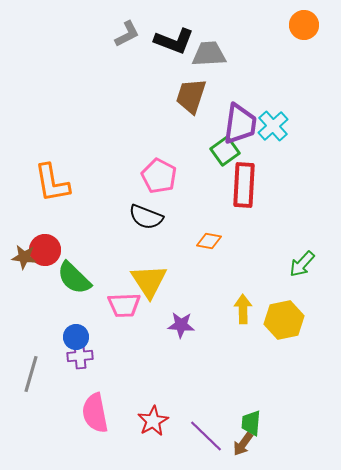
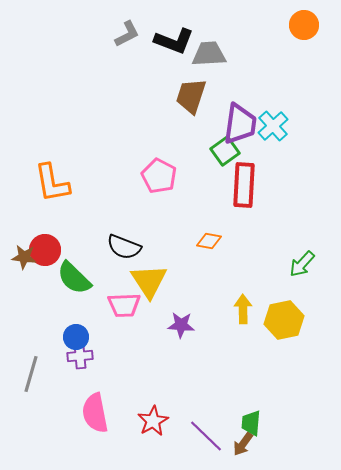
black semicircle: moved 22 px left, 30 px down
